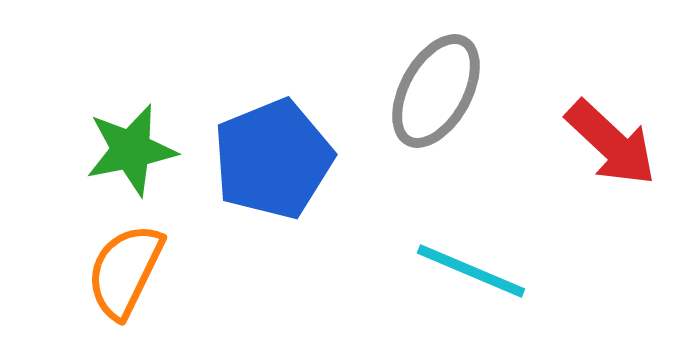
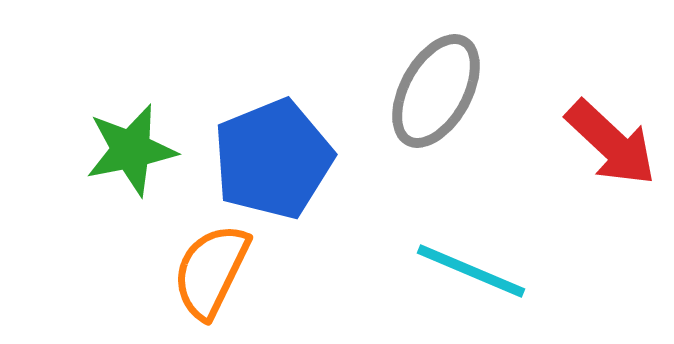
orange semicircle: moved 86 px right
